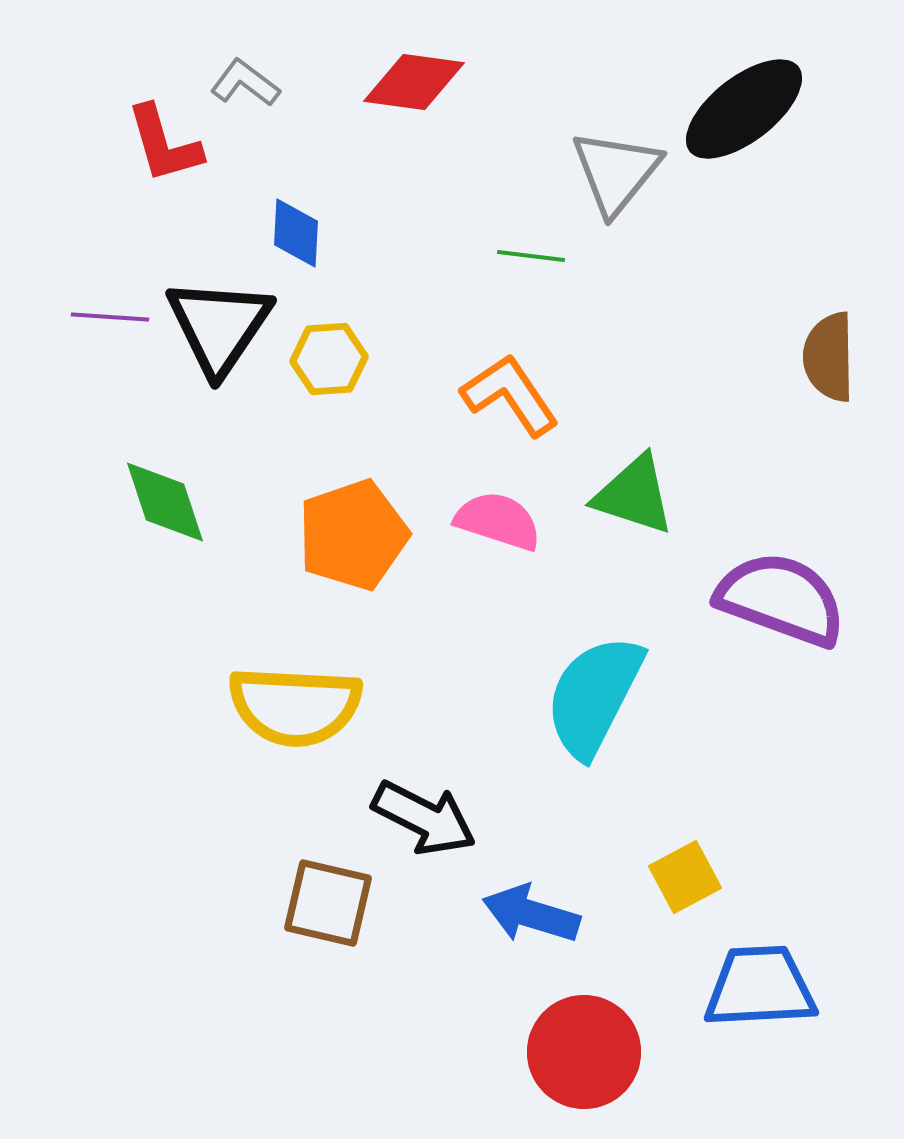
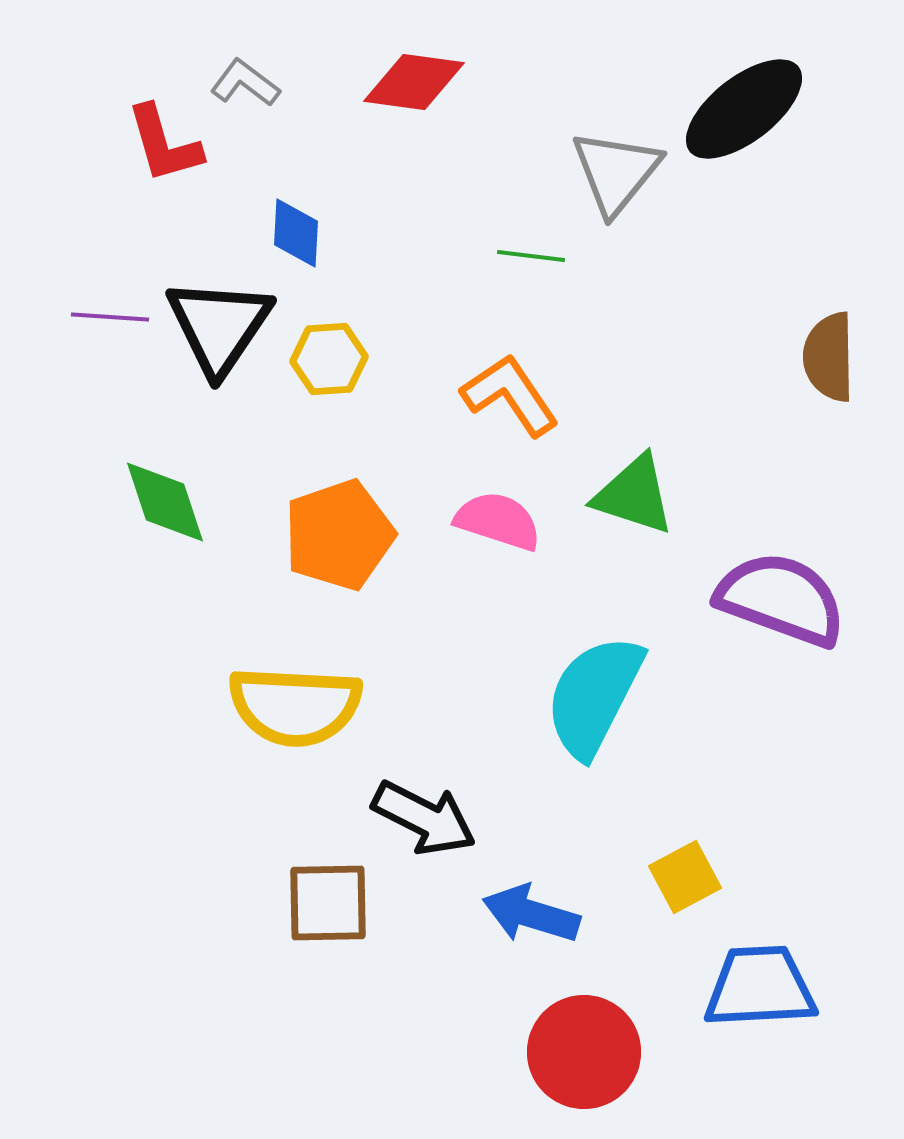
orange pentagon: moved 14 px left
brown square: rotated 14 degrees counterclockwise
